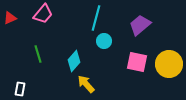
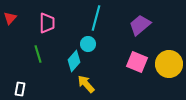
pink trapezoid: moved 4 px right, 9 px down; rotated 40 degrees counterclockwise
red triangle: rotated 24 degrees counterclockwise
cyan circle: moved 16 px left, 3 px down
pink square: rotated 10 degrees clockwise
